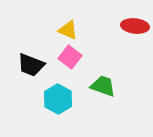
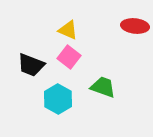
pink square: moved 1 px left
green trapezoid: moved 1 px down
